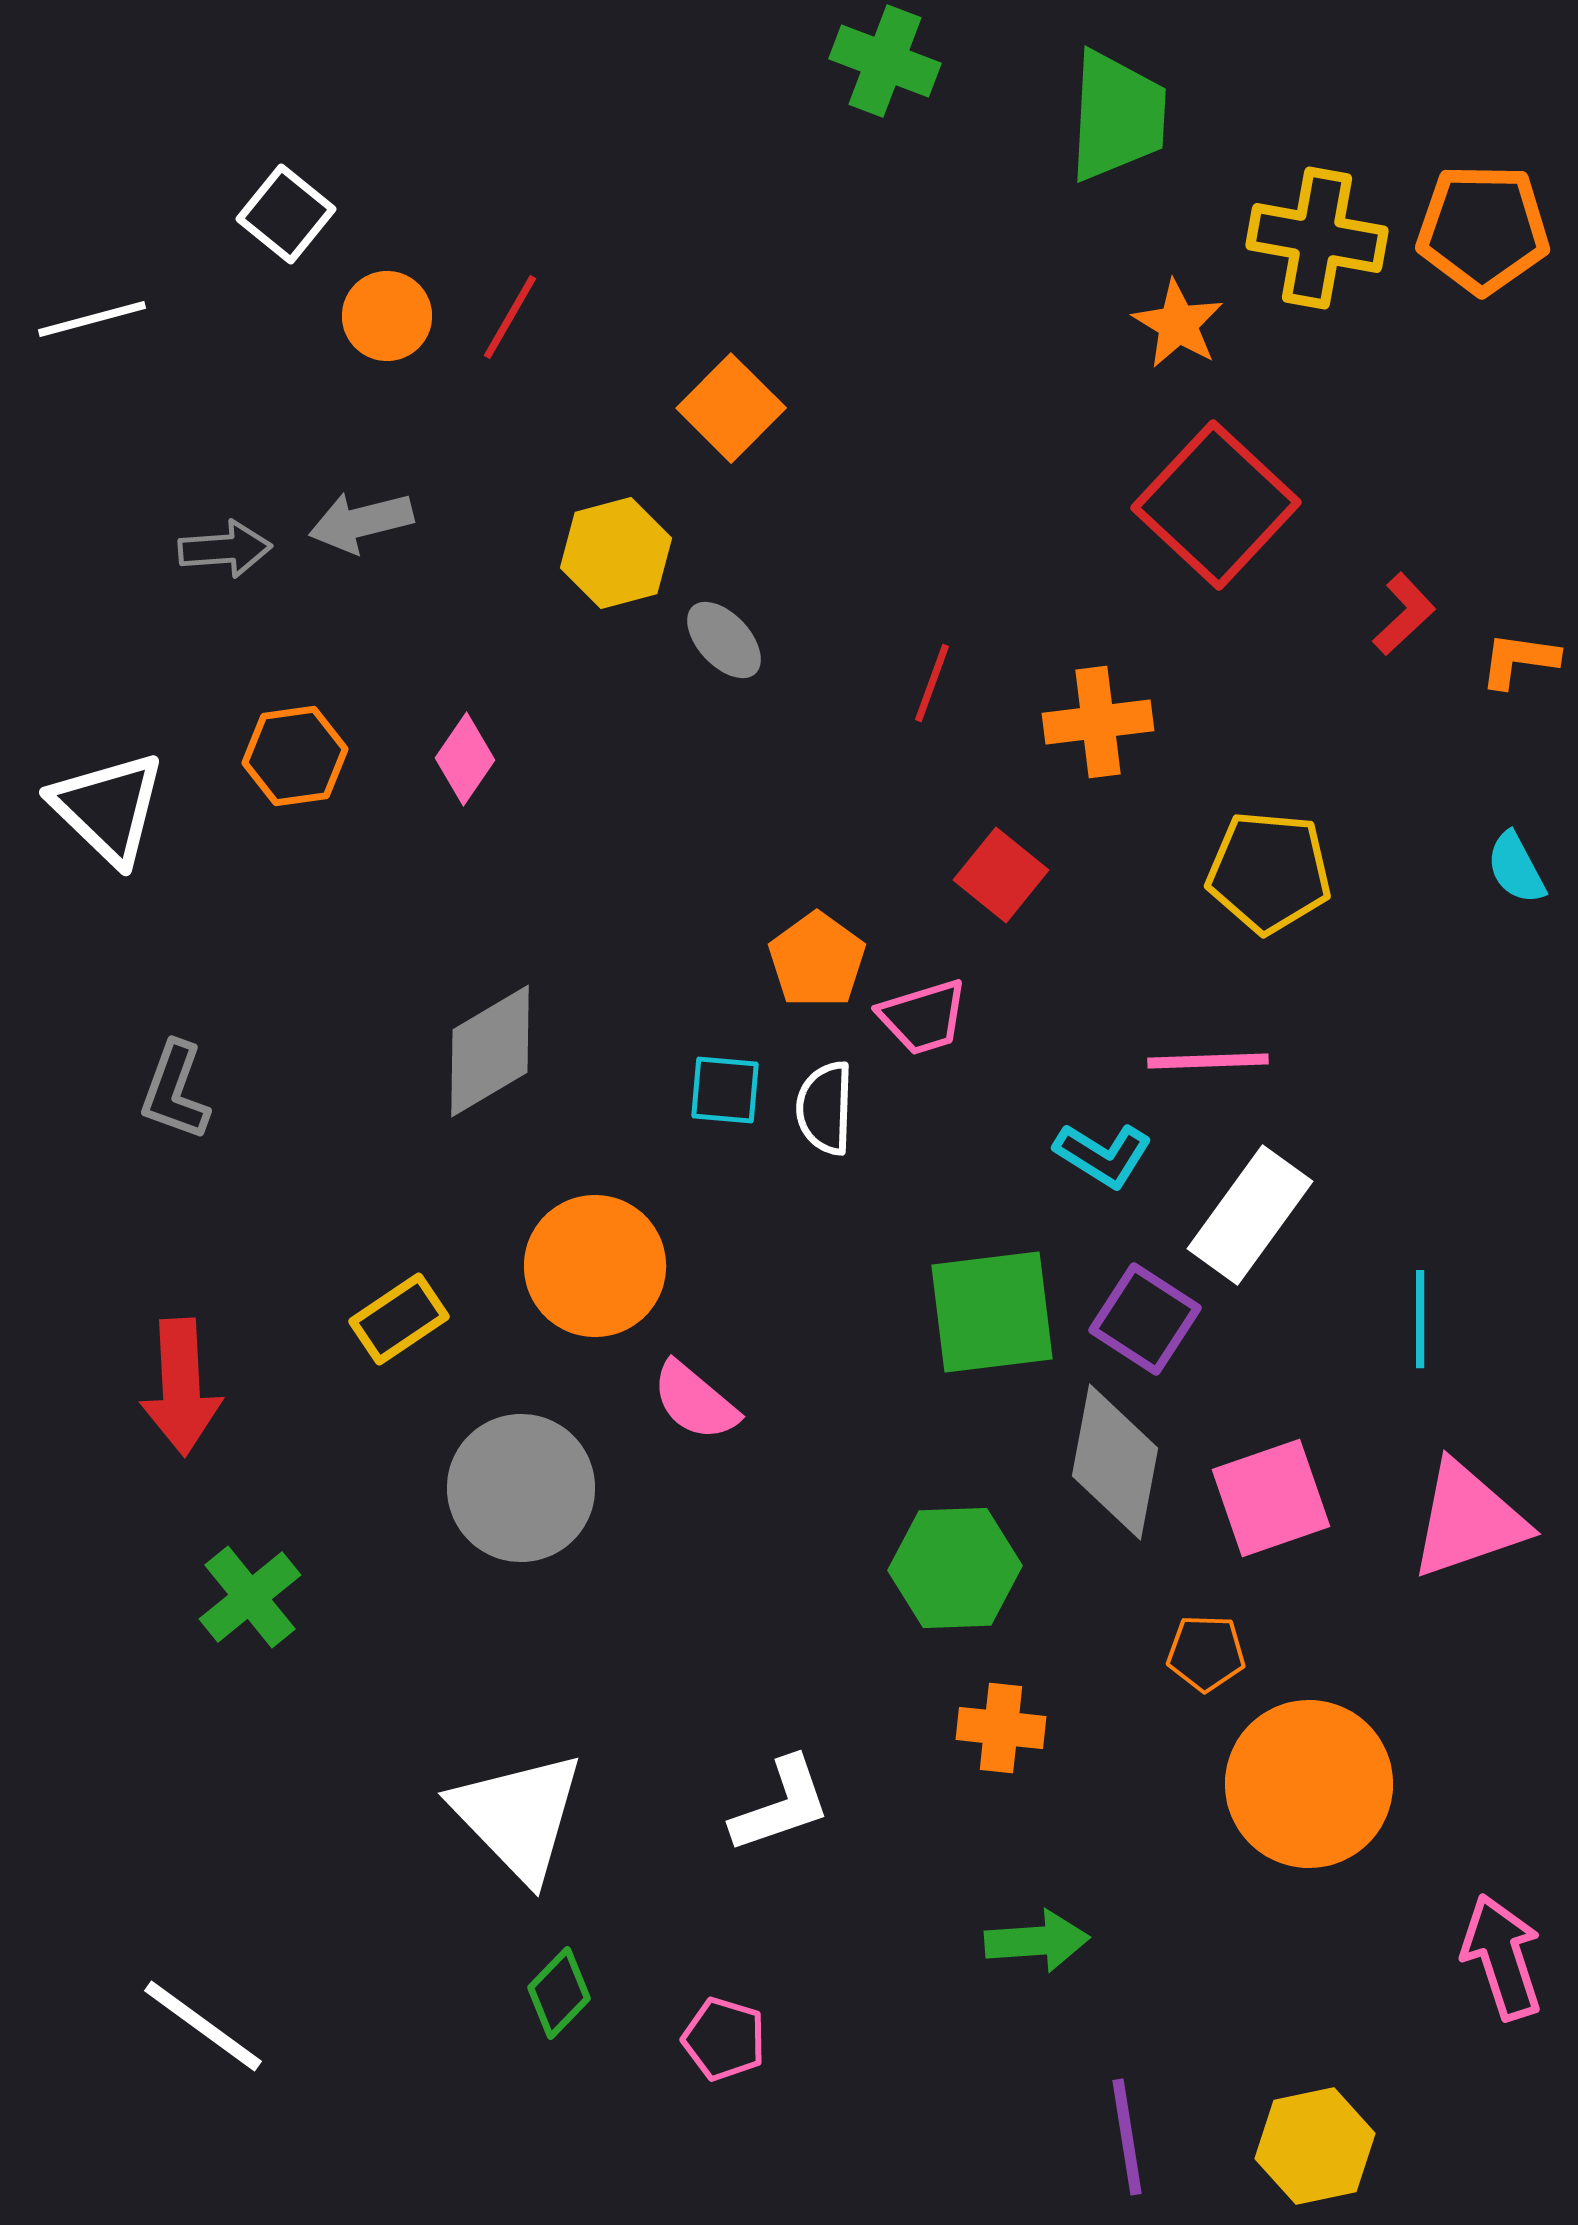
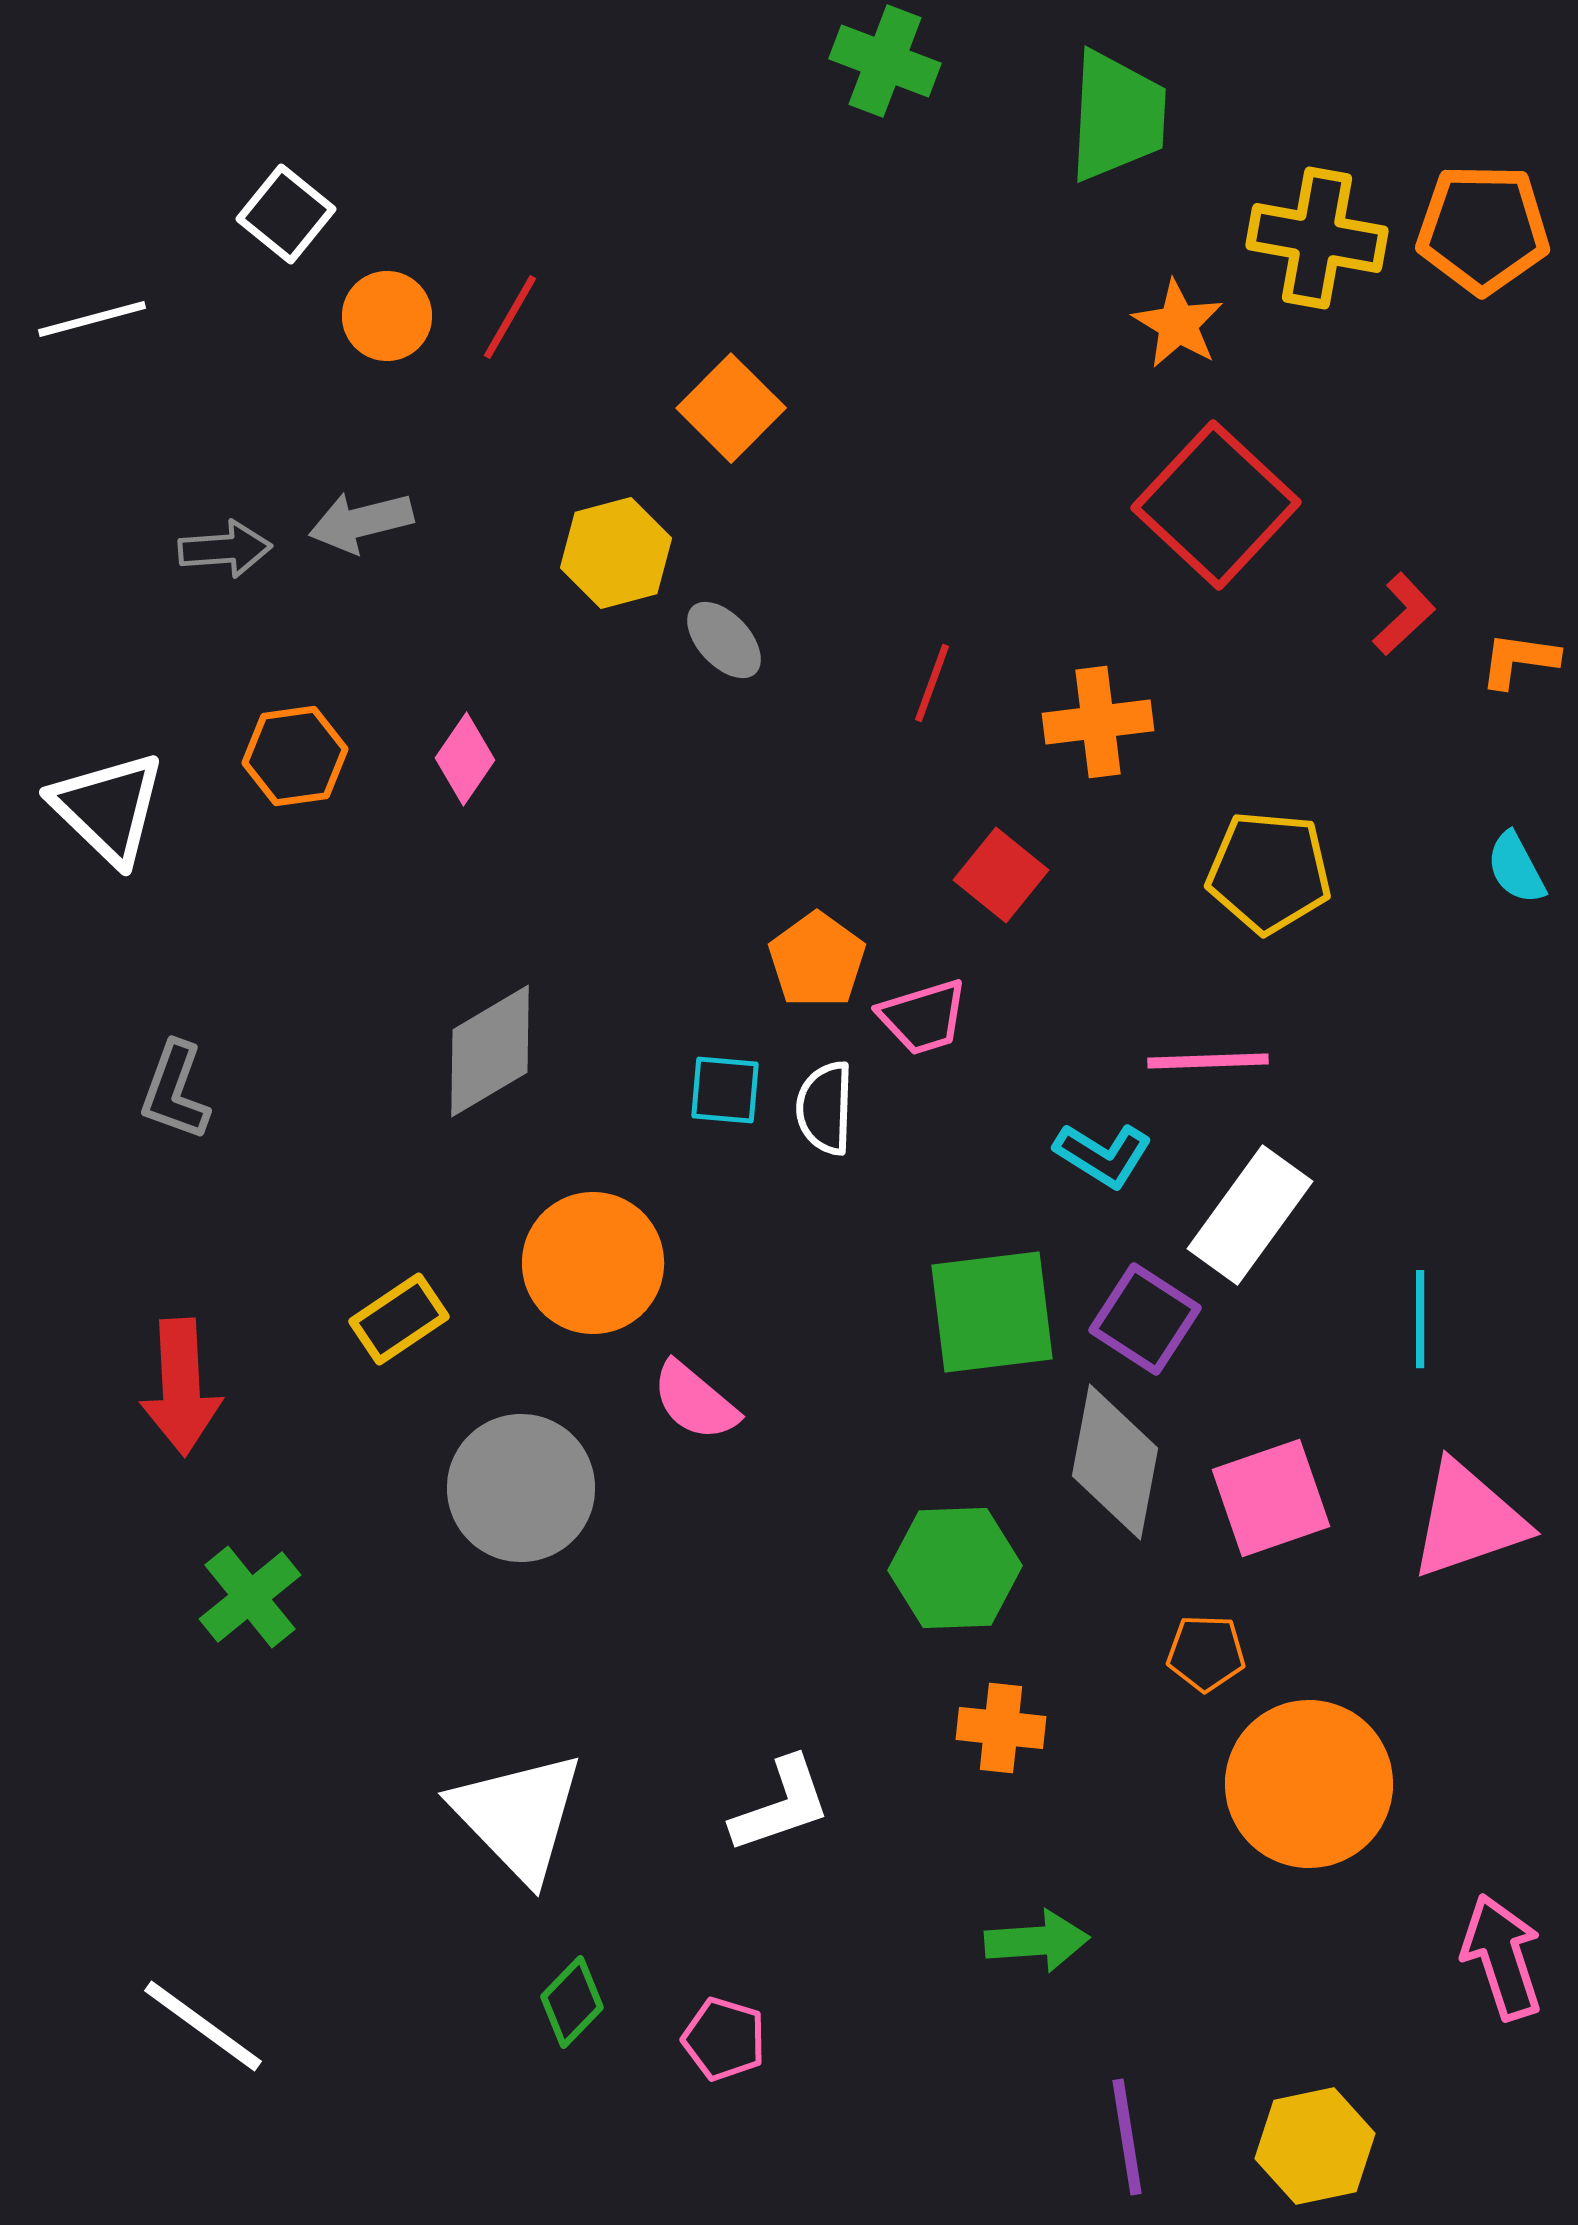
orange circle at (595, 1266): moved 2 px left, 3 px up
green diamond at (559, 1993): moved 13 px right, 9 px down
